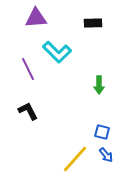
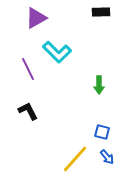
purple triangle: rotated 25 degrees counterclockwise
black rectangle: moved 8 px right, 11 px up
blue arrow: moved 1 px right, 2 px down
